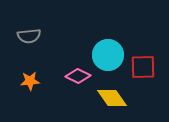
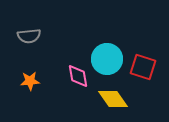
cyan circle: moved 1 px left, 4 px down
red square: rotated 20 degrees clockwise
pink diamond: rotated 55 degrees clockwise
yellow diamond: moved 1 px right, 1 px down
